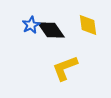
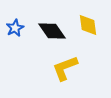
blue star: moved 16 px left, 3 px down
black diamond: moved 1 px right, 1 px down
